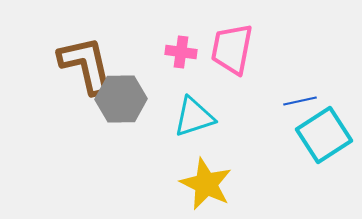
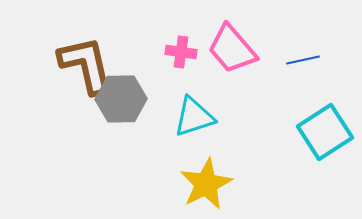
pink trapezoid: rotated 52 degrees counterclockwise
blue line: moved 3 px right, 41 px up
cyan square: moved 1 px right, 3 px up
yellow star: rotated 20 degrees clockwise
